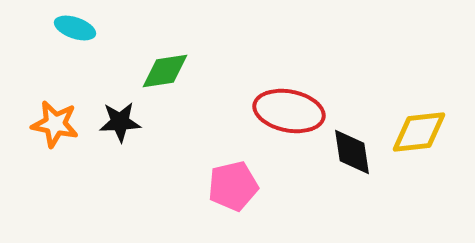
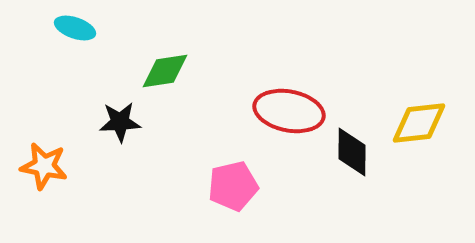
orange star: moved 11 px left, 42 px down
yellow diamond: moved 9 px up
black diamond: rotated 9 degrees clockwise
